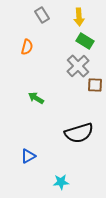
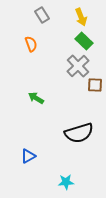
yellow arrow: moved 2 px right; rotated 18 degrees counterclockwise
green rectangle: moved 1 px left; rotated 12 degrees clockwise
orange semicircle: moved 4 px right, 3 px up; rotated 35 degrees counterclockwise
cyan star: moved 5 px right
